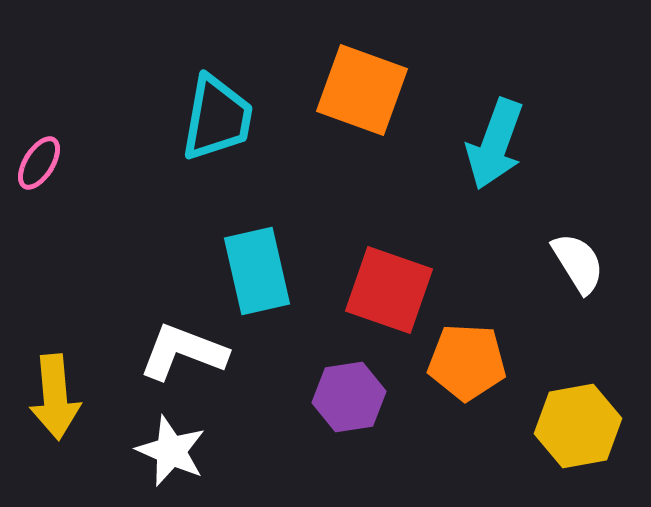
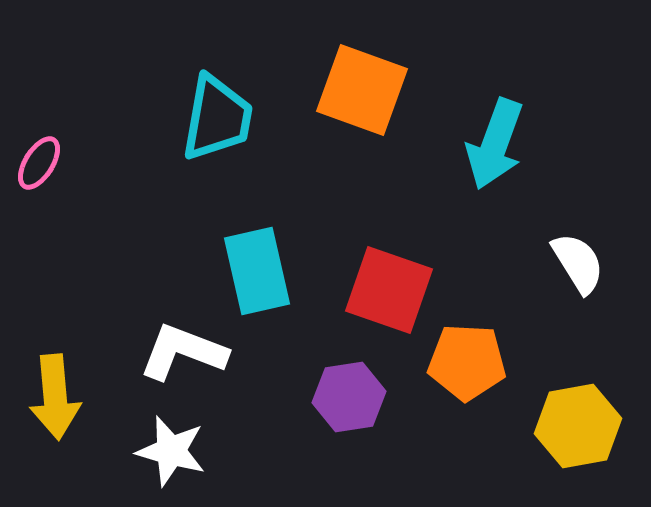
white star: rotated 8 degrees counterclockwise
